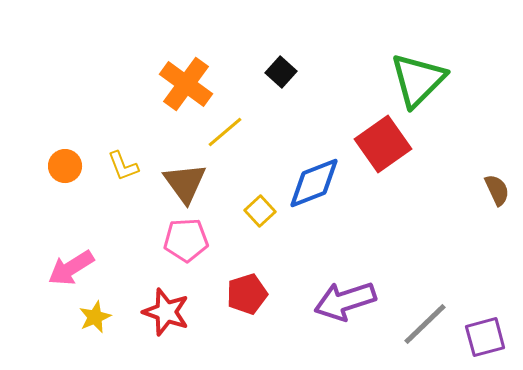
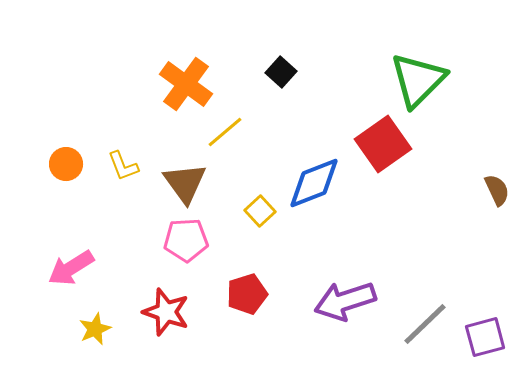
orange circle: moved 1 px right, 2 px up
yellow star: moved 12 px down
